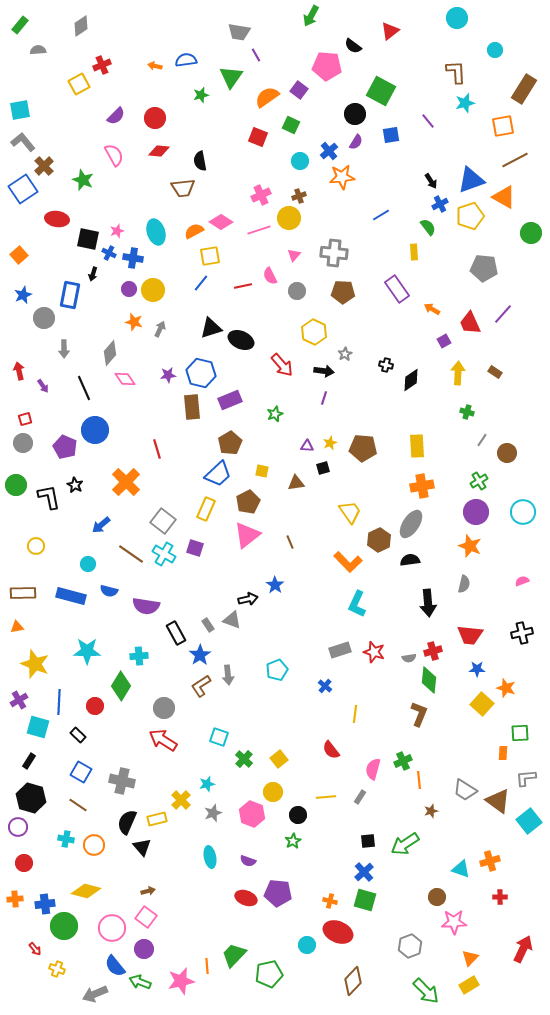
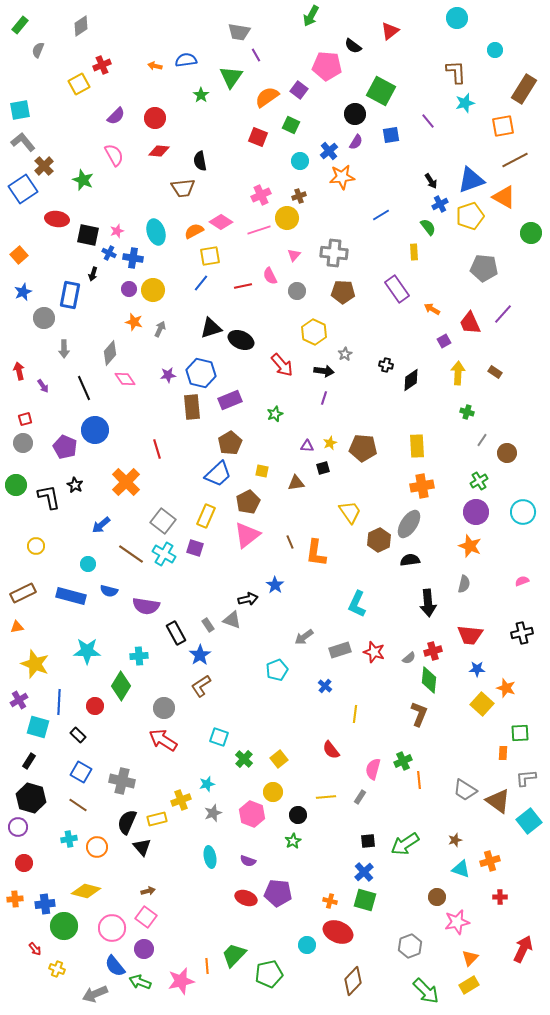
gray semicircle at (38, 50): rotated 63 degrees counterclockwise
green star at (201, 95): rotated 21 degrees counterclockwise
yellow circle at (289, 218): moved 2 px left
black square at (88, 239): moved 4 px up
blue star at (23, 295): moved 3 px up
yellow rectangle at (206, 509): moved 7 px down
gray ellipse at (411, 524): moved 2 px left
orange L-shape at (348, 562): moved 32 px left, 9 px up; rotated 52 degrees clockwise
brown rectangle at (23, 593): rotated 25 degrees counterclockwise
gray semicircle at (409, 658): rotated 32 degrees counterclockwise
gray arrow at (228, 675): moved 76 px right, 38 px up; rotated 60 degrees clockwise
yellow cross at (181, 800): rotated 24 degrees clockwise
brown star at (431, 811): moved 24 px right, 29 px down
cyan cross at (66, 839): moved 3 px right; rotated 21 degrees counterclockwise
orange circle at (94, 845): moved 3 px right, 2 px down
pink star at (454, 922): moved 3 px right; rotated 10 degrees counterclockwise
